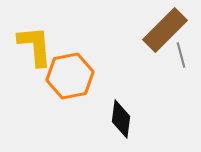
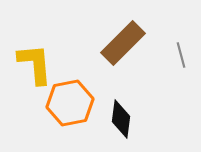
brown rectangle: moved 42 px left, 13 px down
yellow L-shape: moved 18 px down
orange hexagon: moved 27 px down
